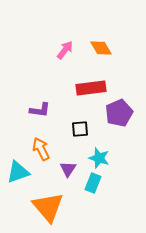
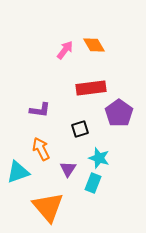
orange diamond: moved 7 px left, 3 px up
purple pentagon: rotated 12 degrees counterclockwise
black square: rotated 12 degrees counterclockwise
